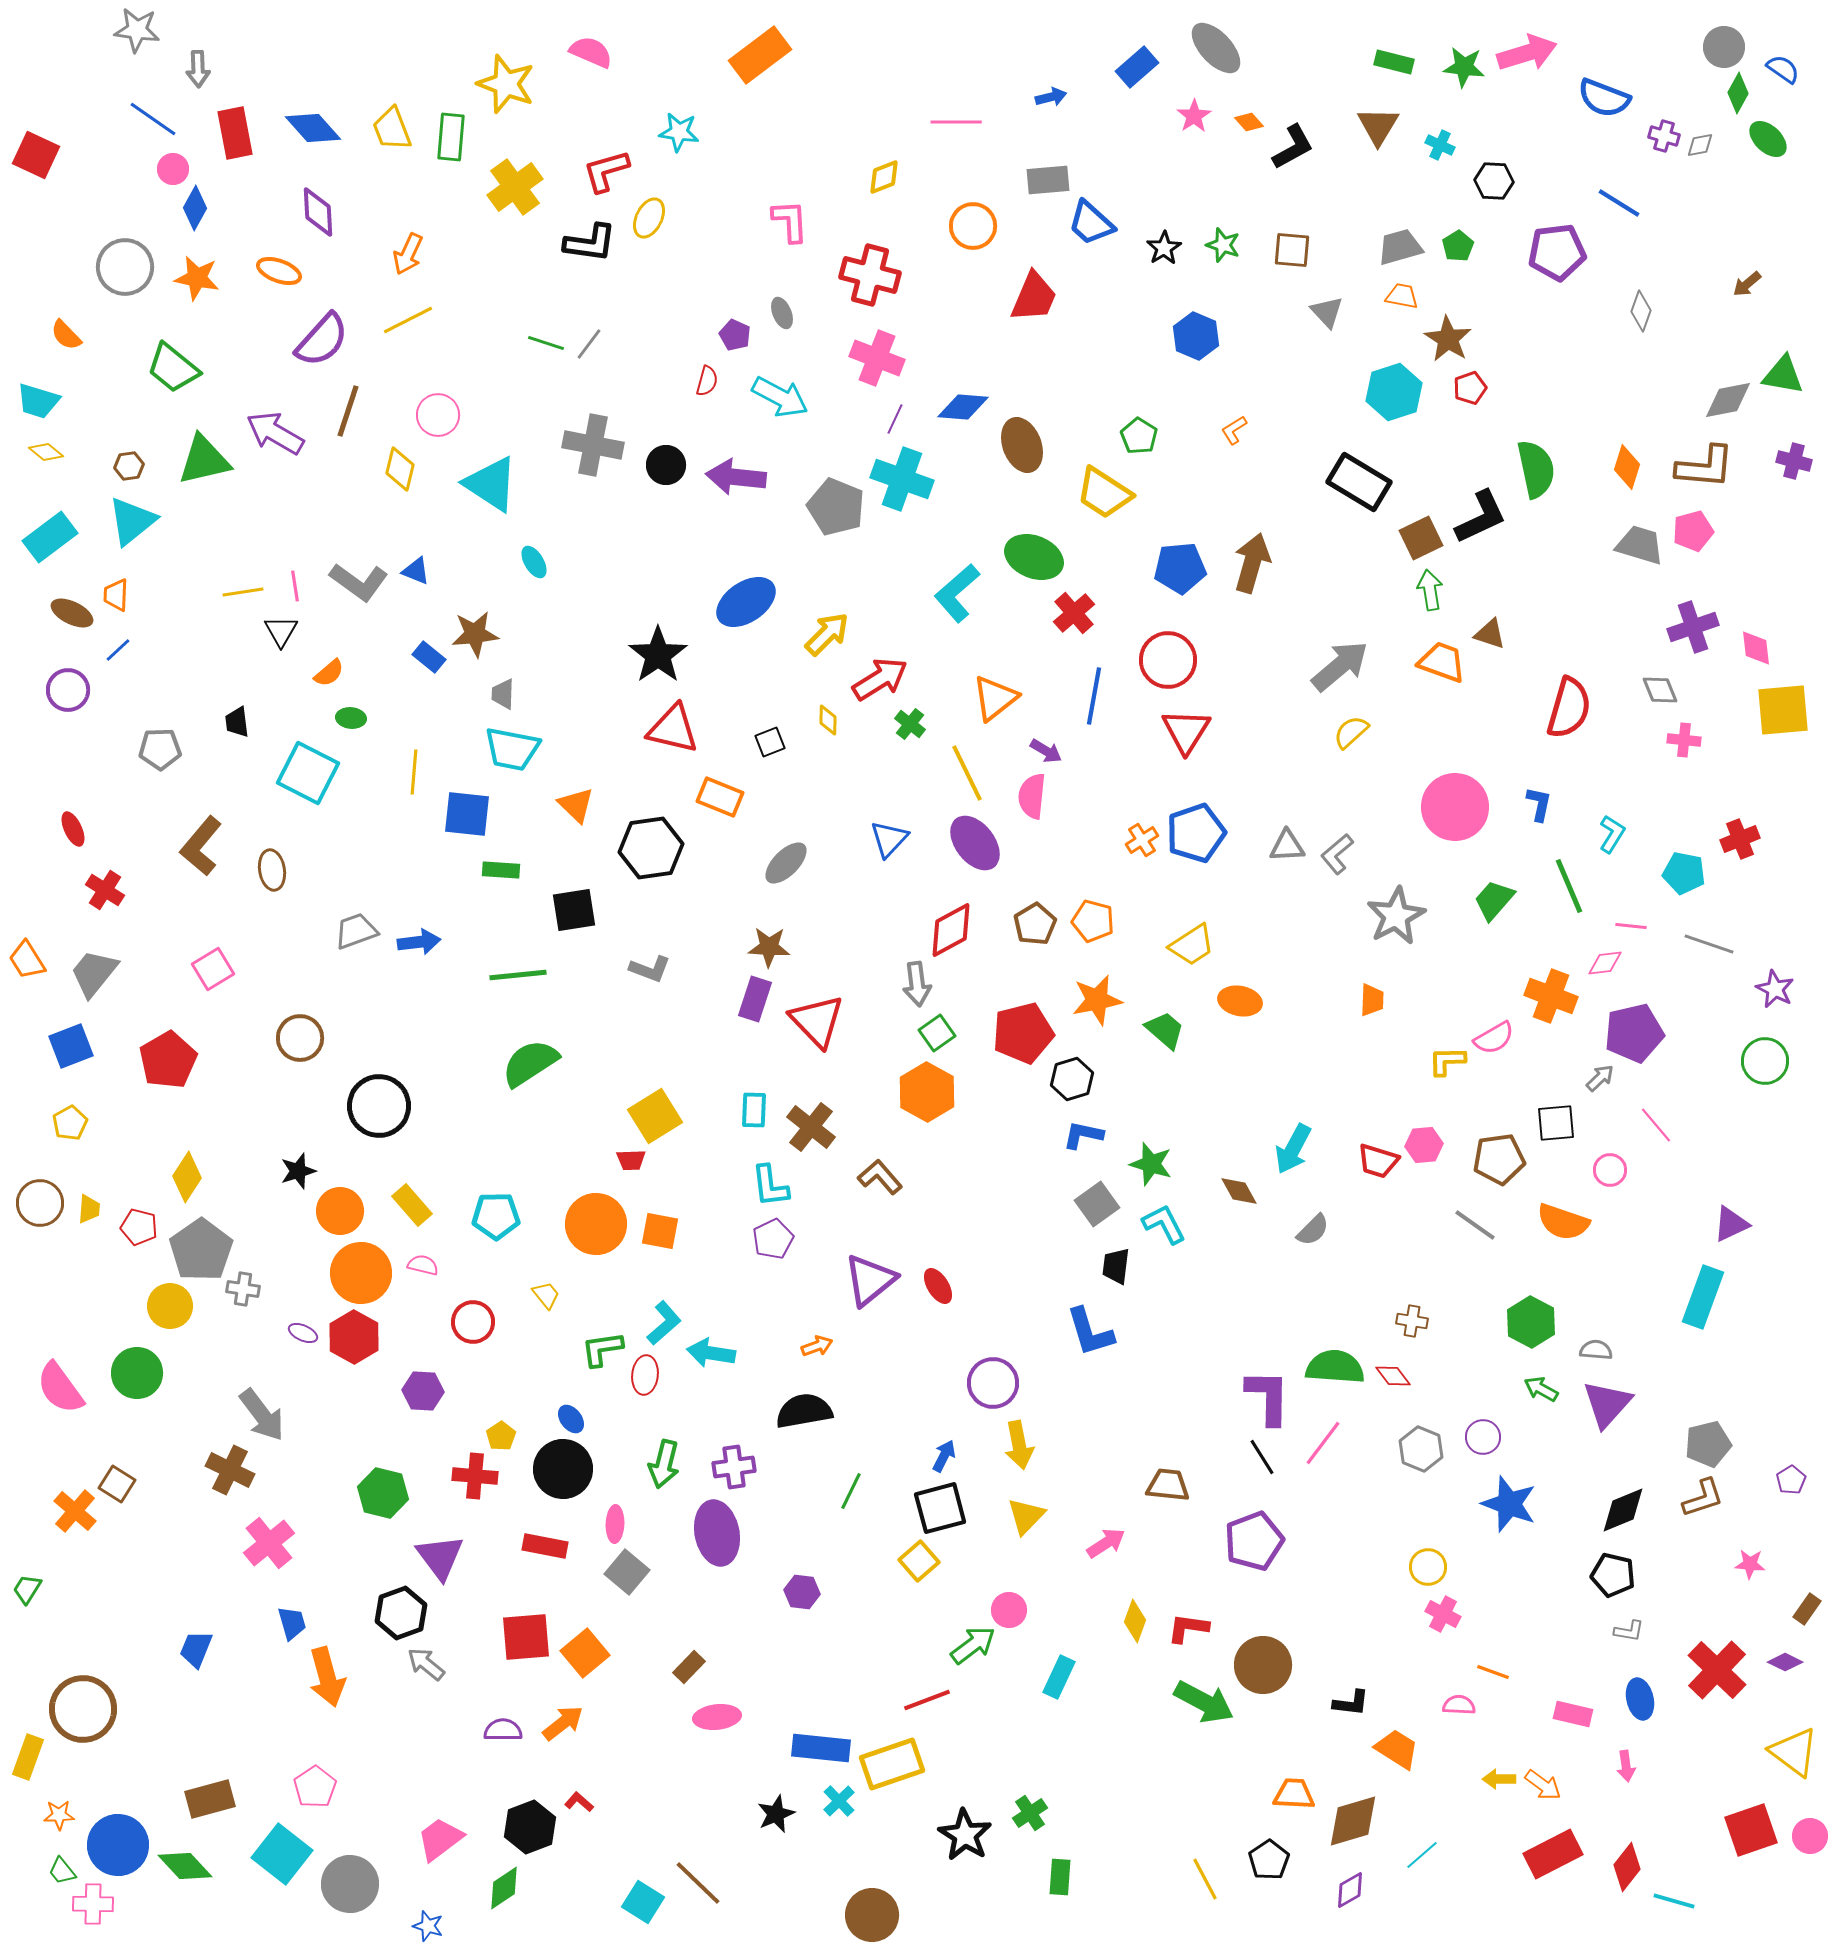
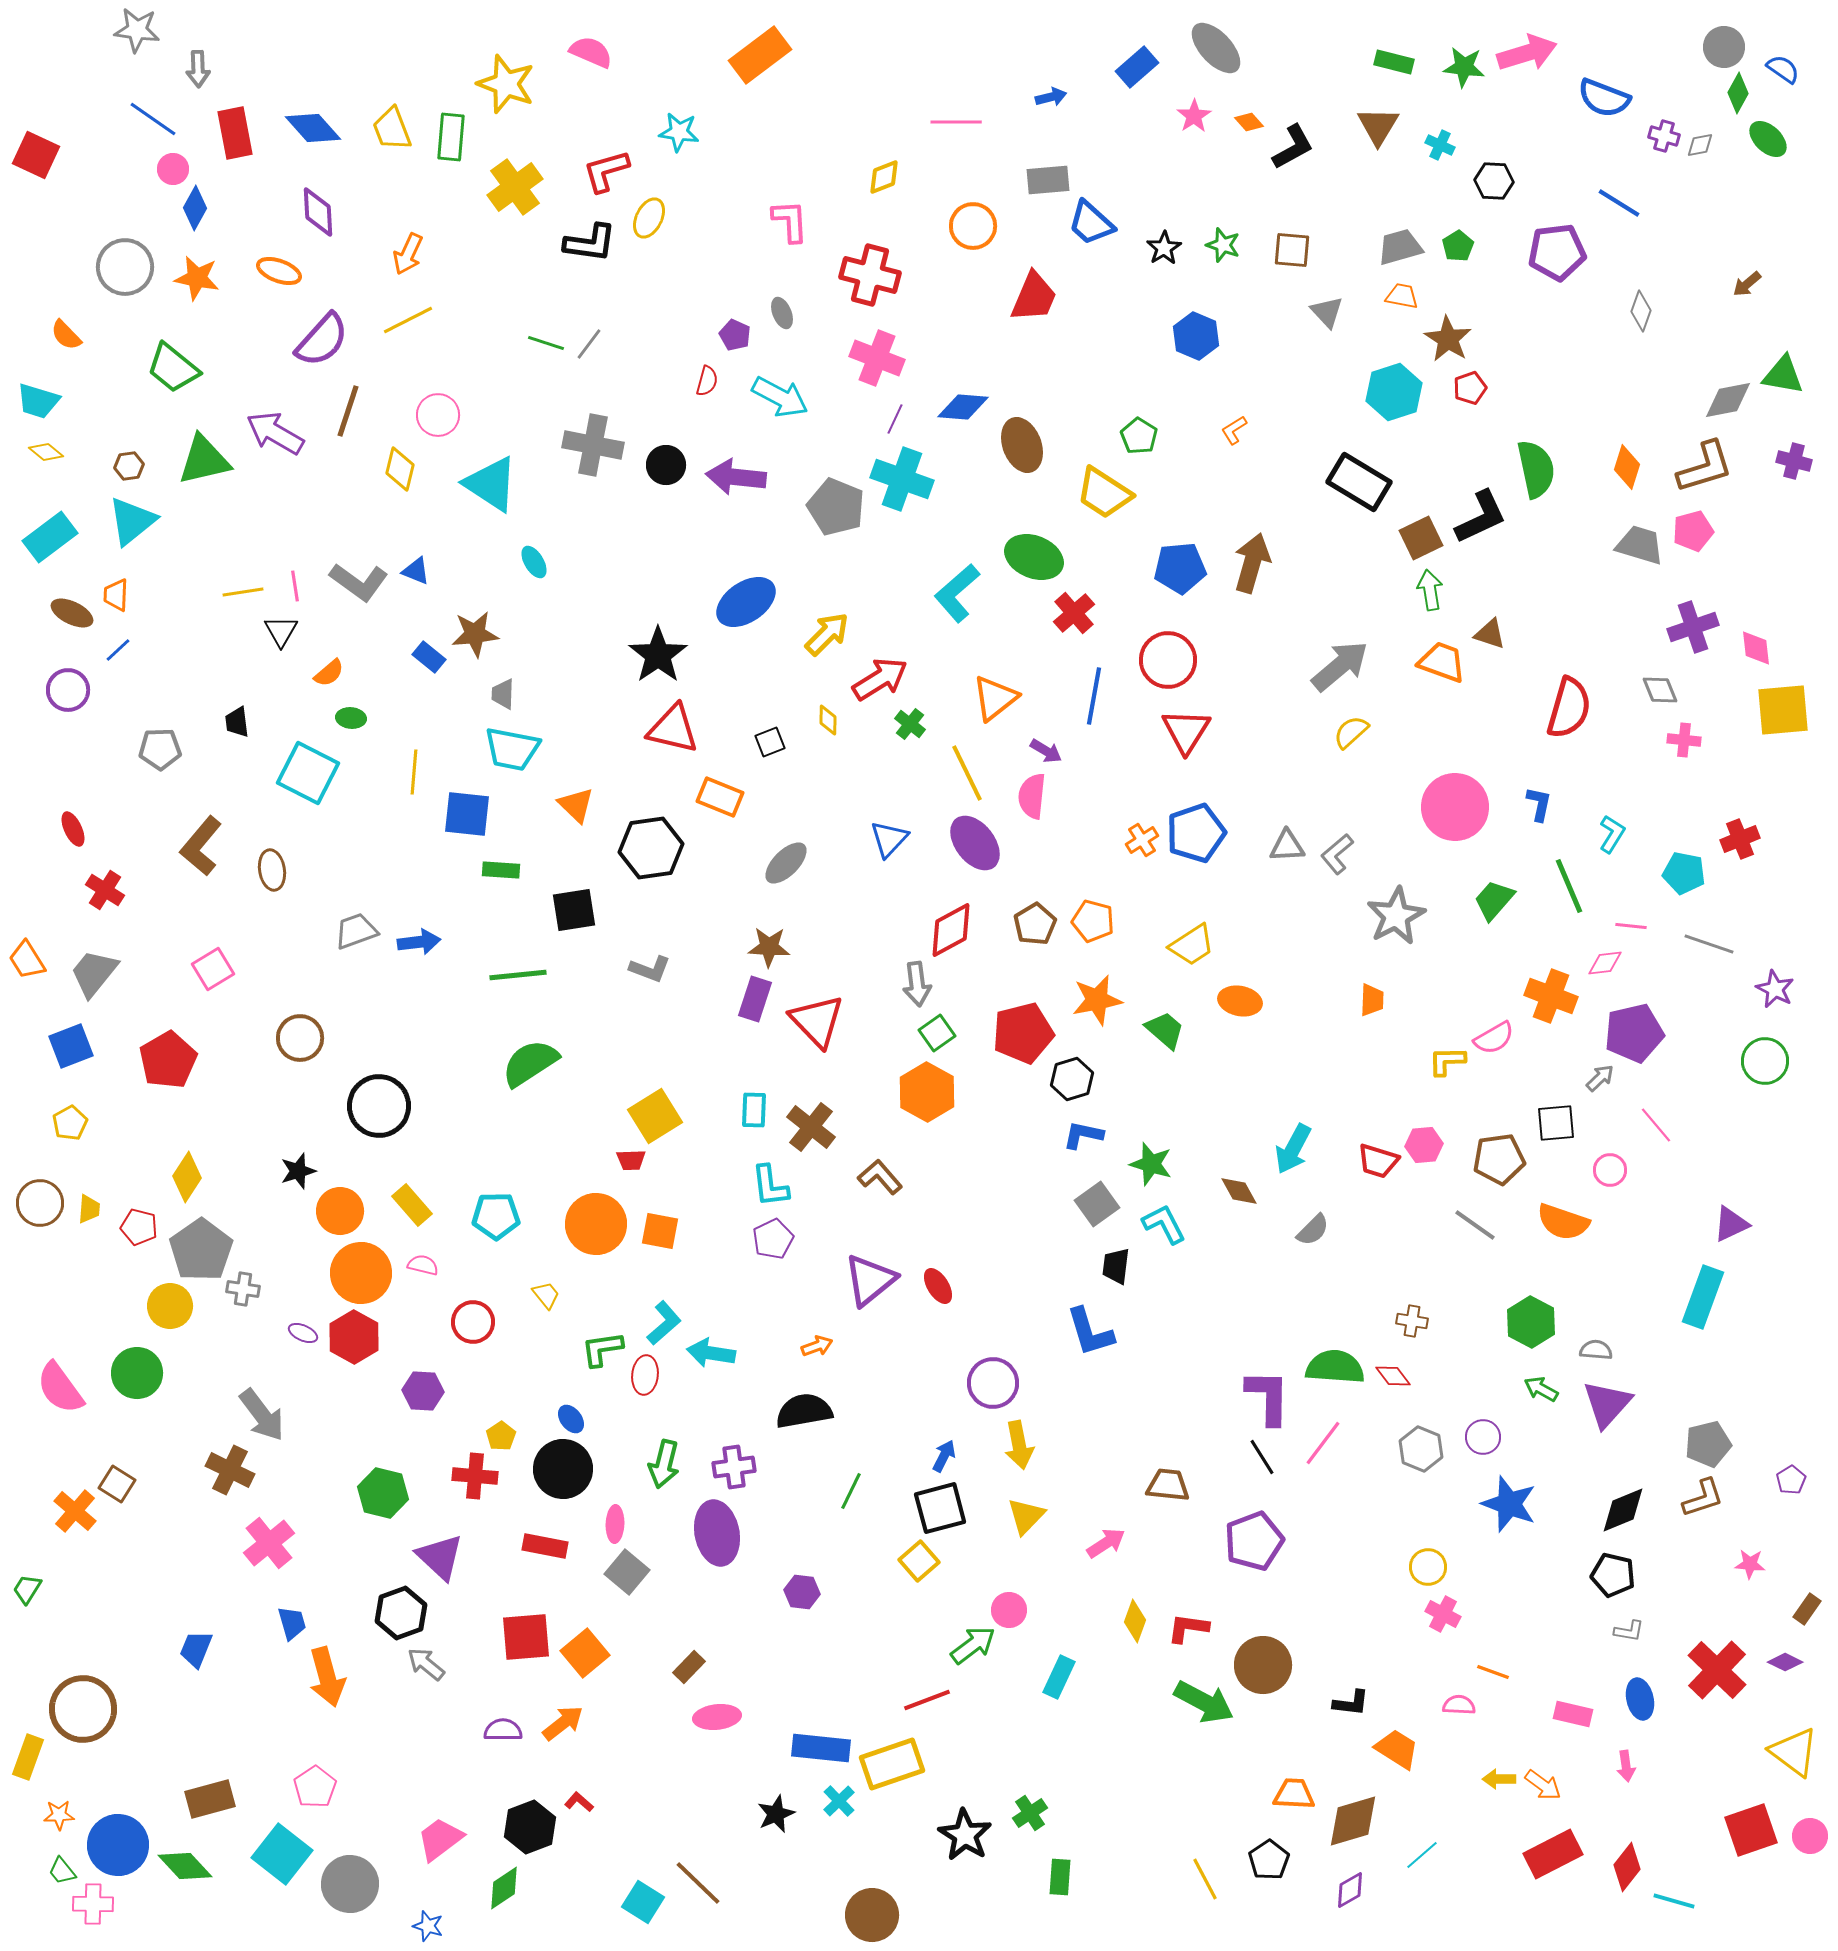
brown L-shape at (1705, 467): rotated 22 degrees counterclockwise
purple triangle at (440, 1557): rotated 10 degrees counterclockwise
